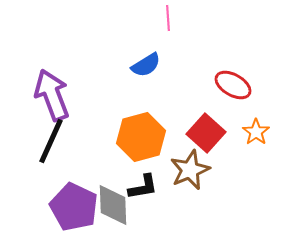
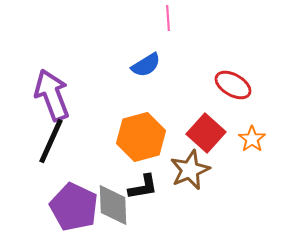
orange star: moved 4 px left, 7 px down
